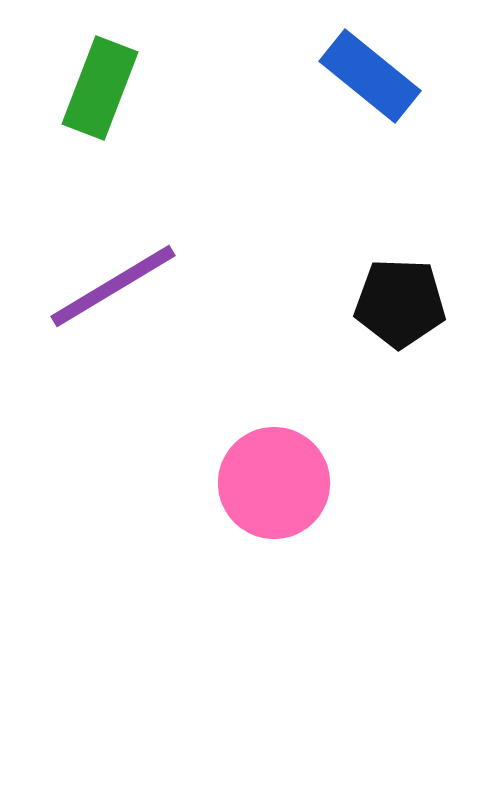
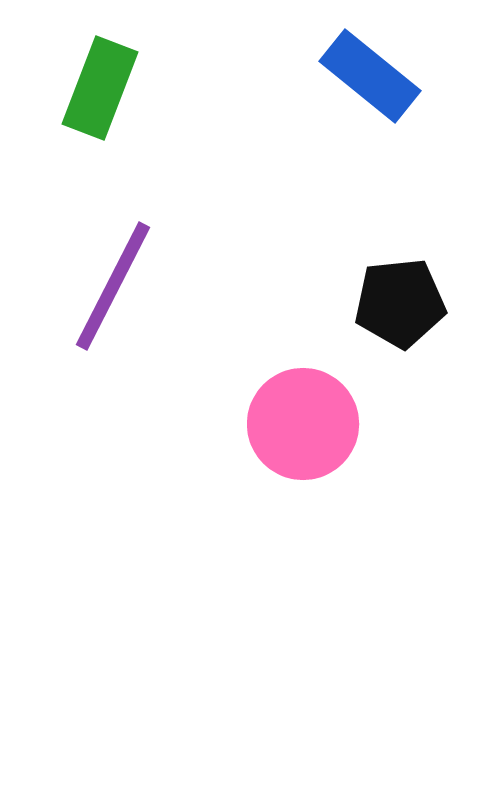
purple line: rotated 32 degrees counterclockwise
black pentagon: rotated 8 degrees counterclockwise
pink circle: moved 29 px right, 59 px up
